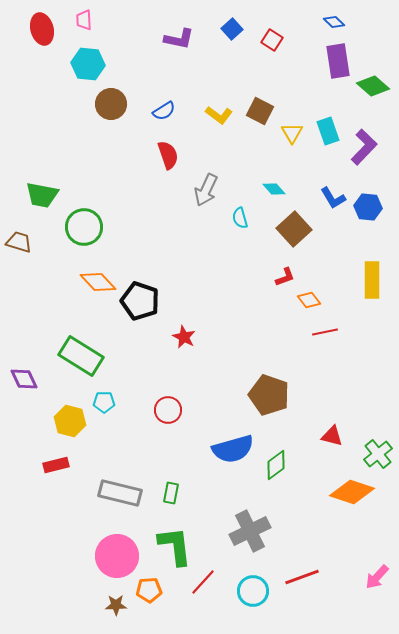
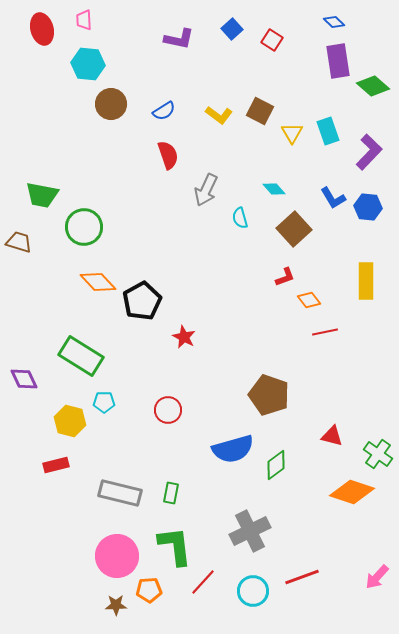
purple L-shape at (364, 147): moved 5 px right, 5 px down
yellow rectangle at (372, 280): moved 6 px left, 1 px down
black pentagon at (140, 301): moved 2 px right; rotated 24 degrees clockwise
green cross at (378, 454): rotated 16 degrees counterclockwise
